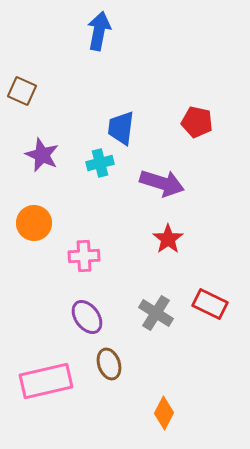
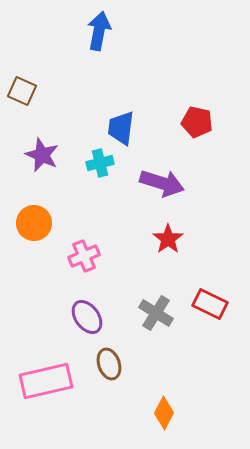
pink cross: rotated 20 degrees counterclockwise
